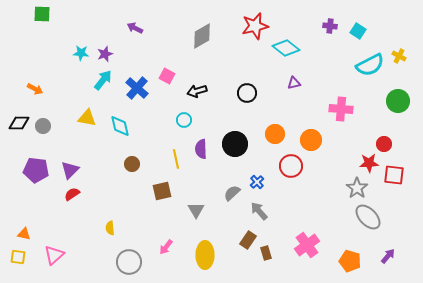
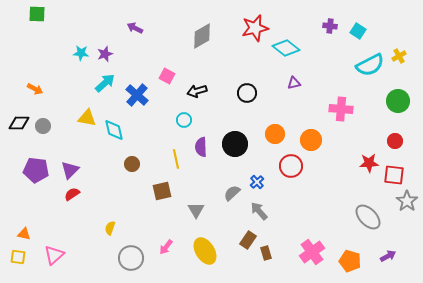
green square at (42, 14): moved 5 px left
red star at (255, 26): moved 2 px down
yellow cross at (399, 56): rotated 32 degrees clockwise
cyan arrow at (103, 80): moved 2 px right, 3 px down; rotated 10 degrees clockwise
blue cross at (137, 88): moved 7 px down
cyan diamond at (120, 126): moved 6 px left, 4 px down
red circle at (384, 144): moved 11 px right, 3 px up
purple semicircle at (201, 149): moved 2 px up
gray star at (357, 188): moved 50 px right, 13 px down
yellow semicircle at (110, 228): rotated 24 degrees clockwise
pink cross at (307, 245): moved 5 px right, 7 px down
yellow ellipse at (205, 255): moved 4 px up; rotated 32 degrees counterclockwise
purple arrow at (388, 256): rotated 21 degrees clockwise
gray circle at (129, 262): moved 2 px right, 4 px up
